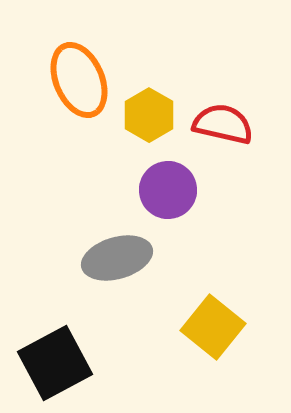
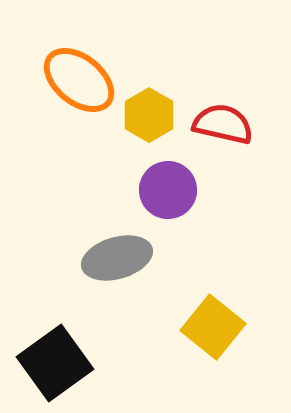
orange ellipse: rotated 28 degrees counterclockwise
black square: rotated 8 degrees counterclockwise
